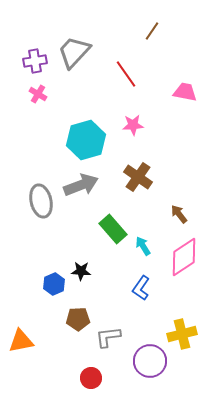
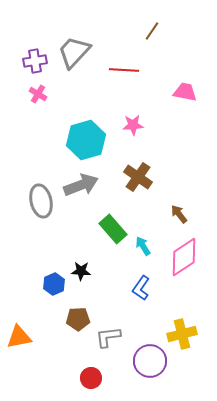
red line: moved 2 px left, 4 px up; rotated 52 degrees counterclockwise
orange triangle: moved 2 px left, 4 px up
